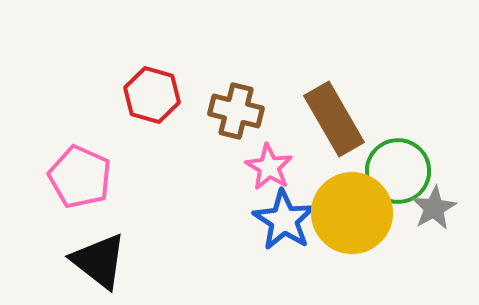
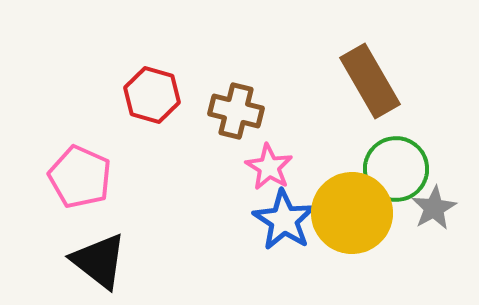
brown rectangle: moved 36 px right, 38 px up
green circle: moved 2 px left, 2 px up
